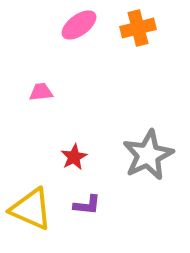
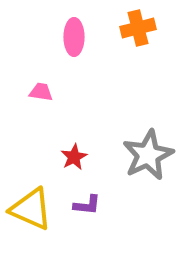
pink ellipse: moved 5 px left, 12 px down; rotated 54 degrees counterclockwise
pink trapezoid: rotated 15 degrees clockwise
